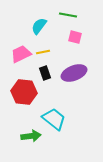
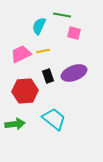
green line: moved 6 px left
cyan semicircle: rotated 12 degrees counterclockwise
pink square: moved 1 px left, 4 px up
yellow line: moved 1 px up
black rectangle: moved 3 px right, 3 px down
red hexagon: moved 1 px right, 1 px up; rotated 10 degrees counterclockwise
green arrow: moved 16 px left, 12 px up
